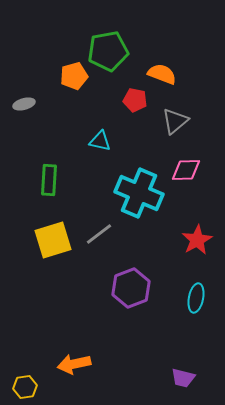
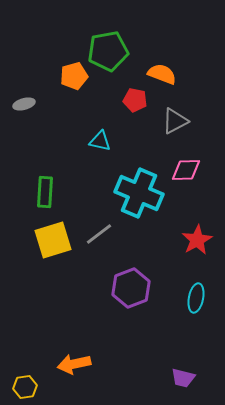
gray triangle: rotated 12 degrees clockwise
green rectangle: moved 4 px left, 12 px down
